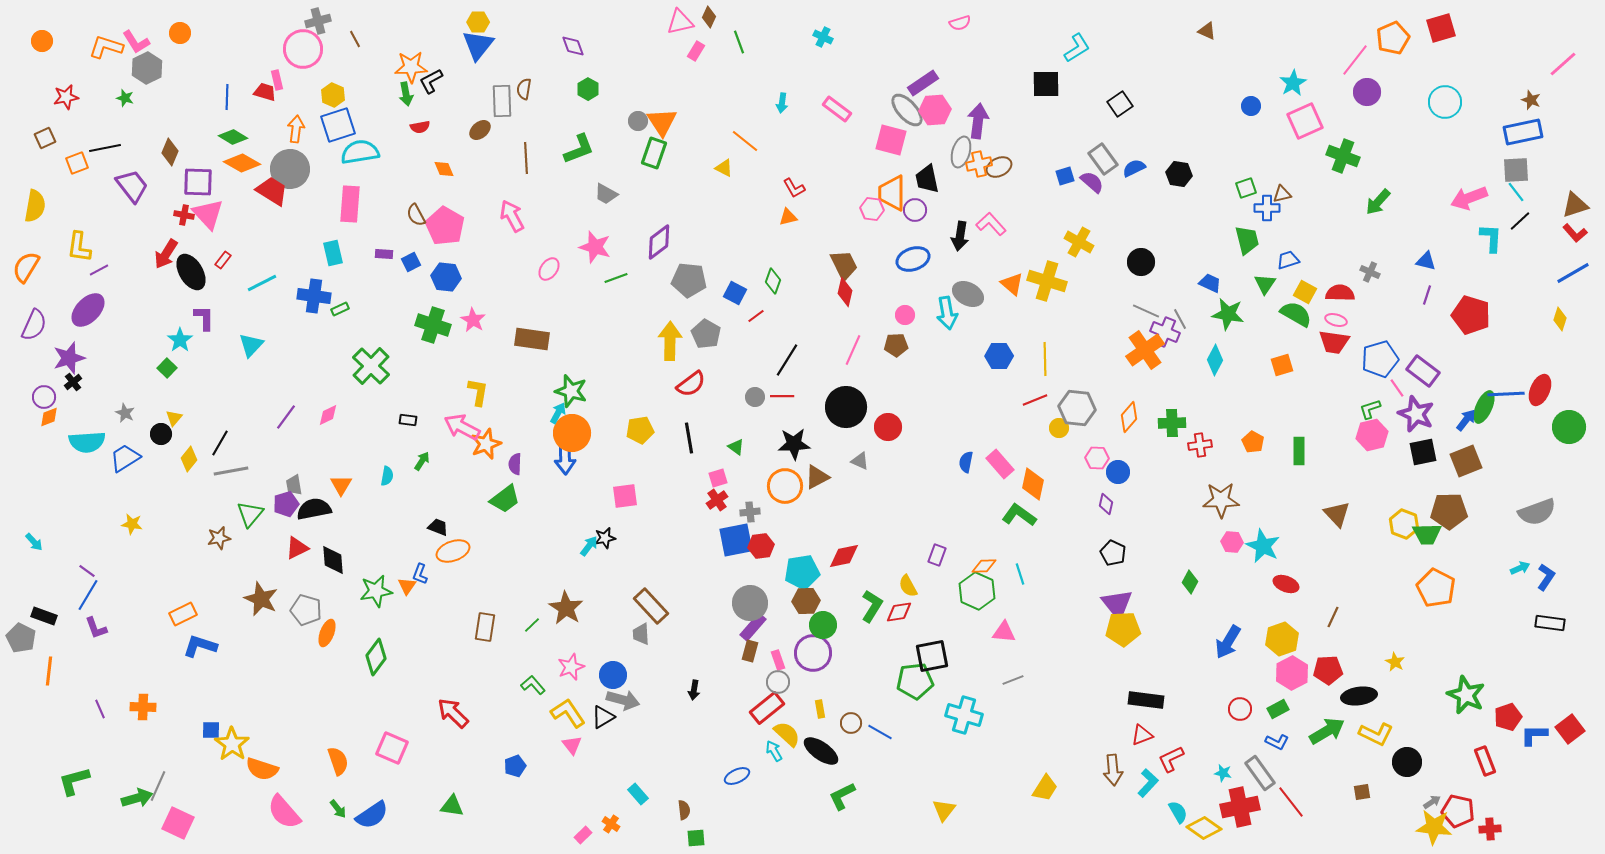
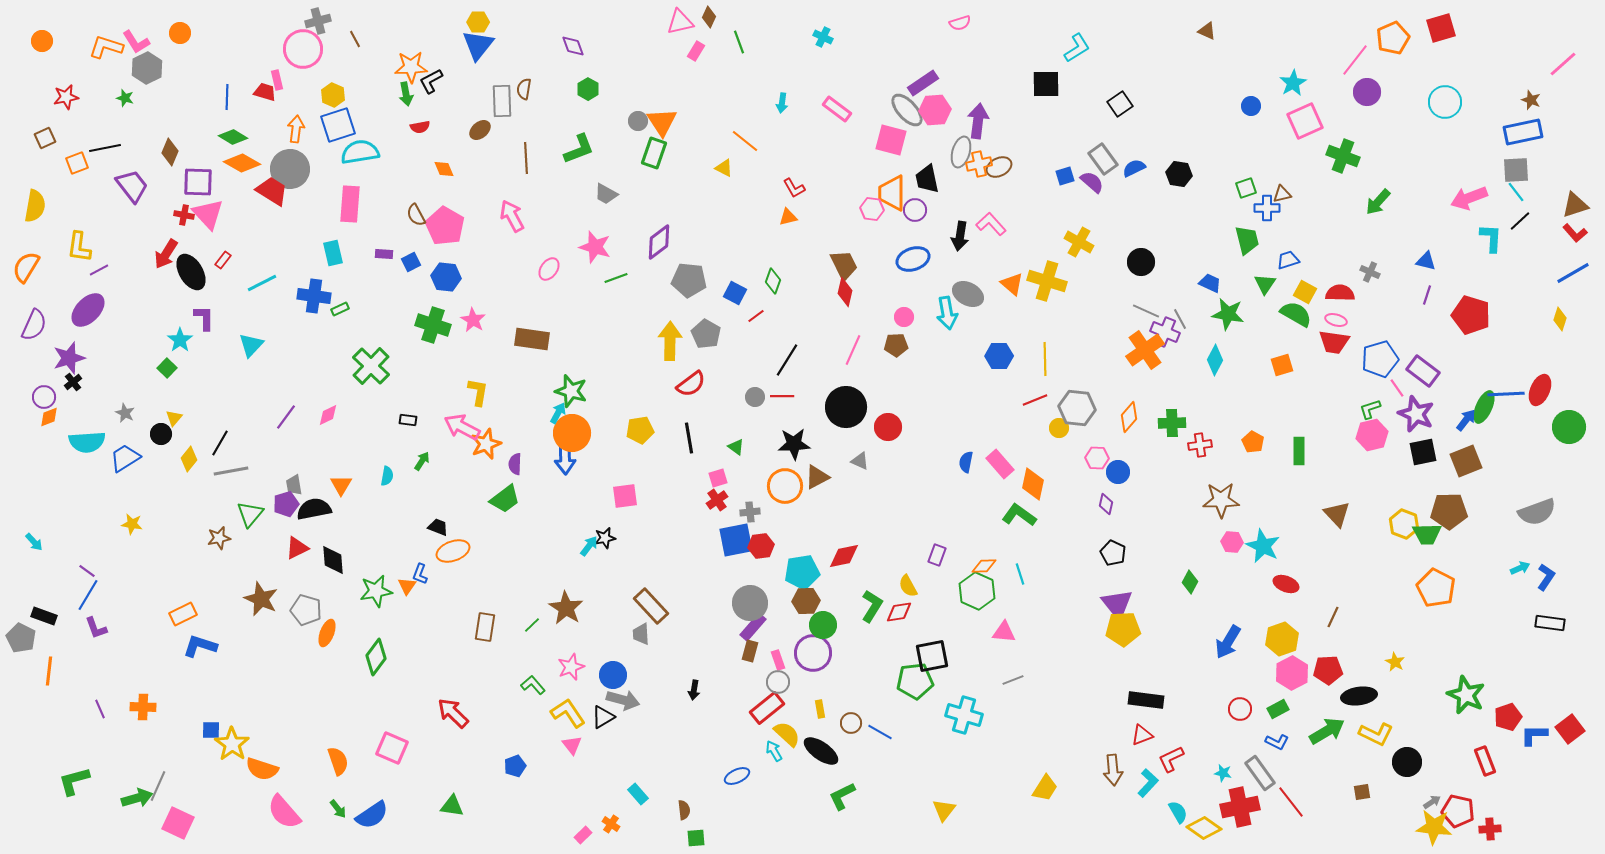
pink circle at (905, 315): moved 1 px left, 2 px down
